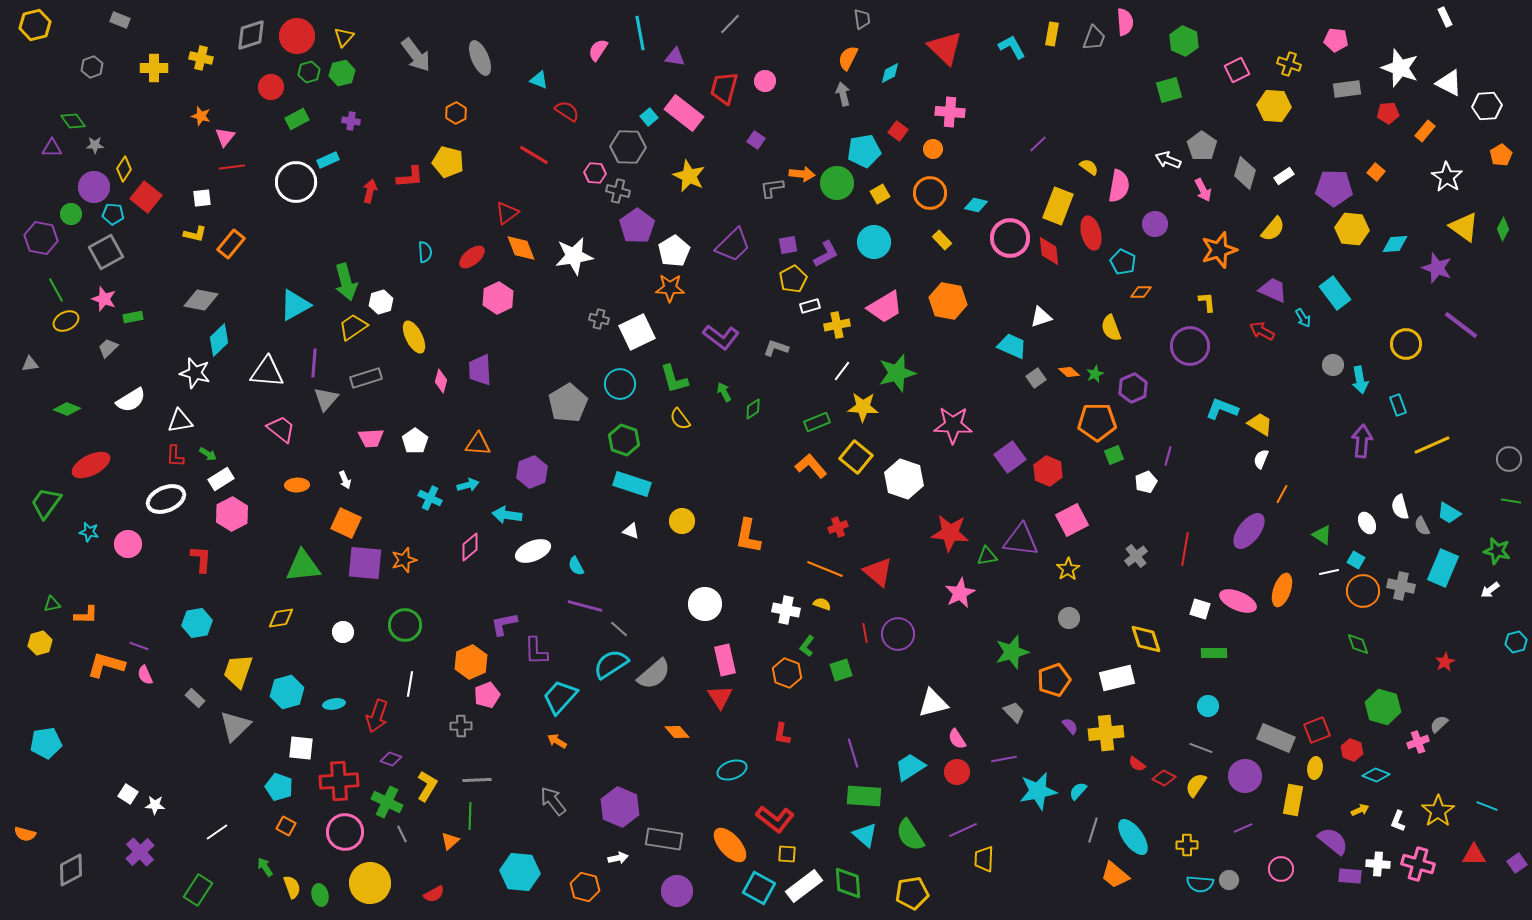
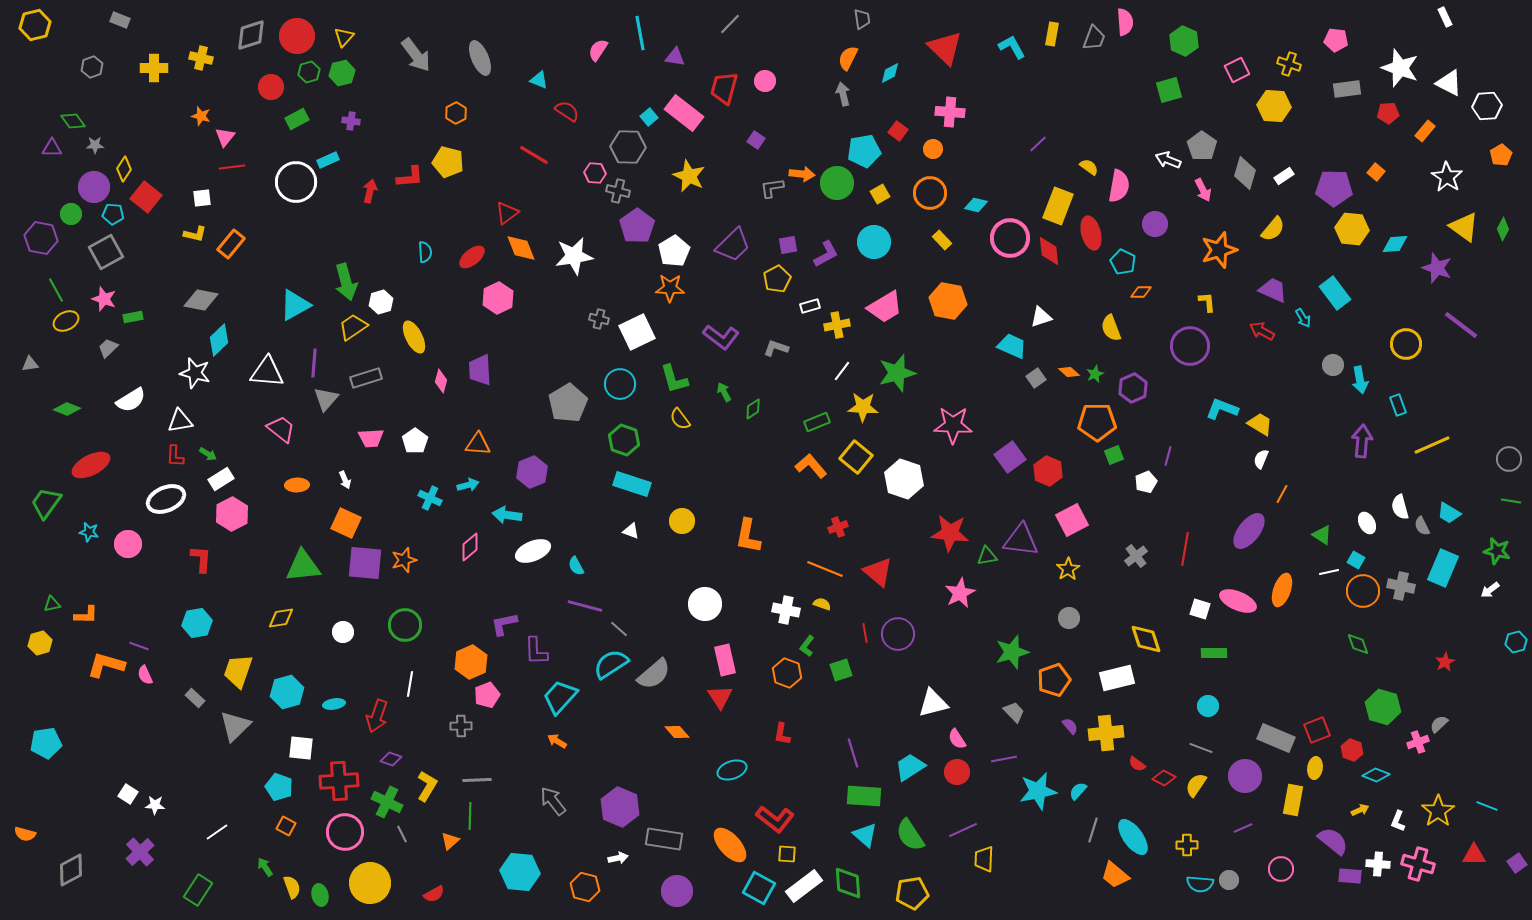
yellow pentagon at (793, 279): moved 16 px left
